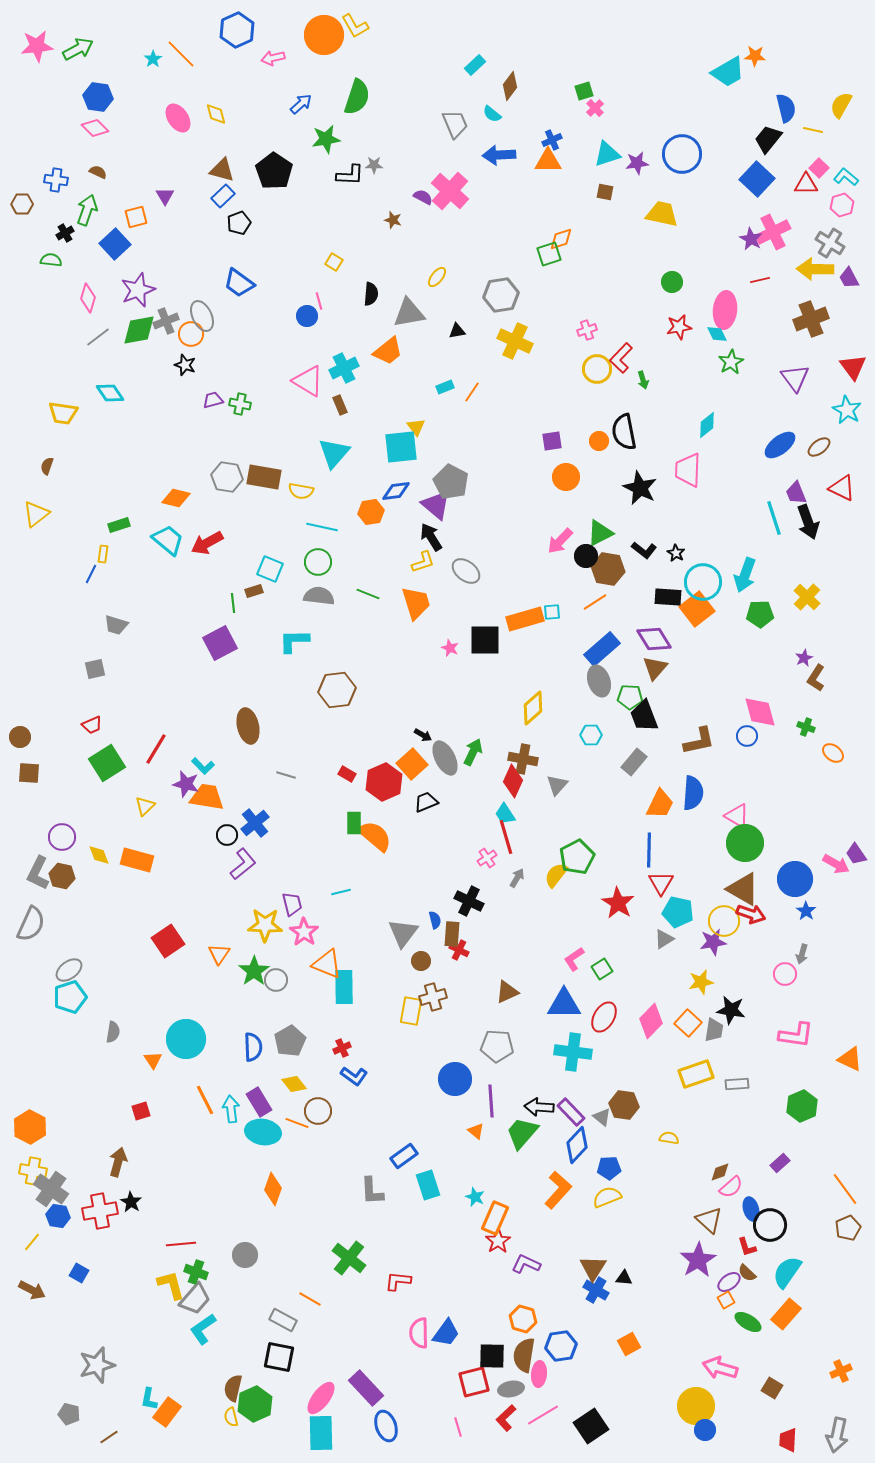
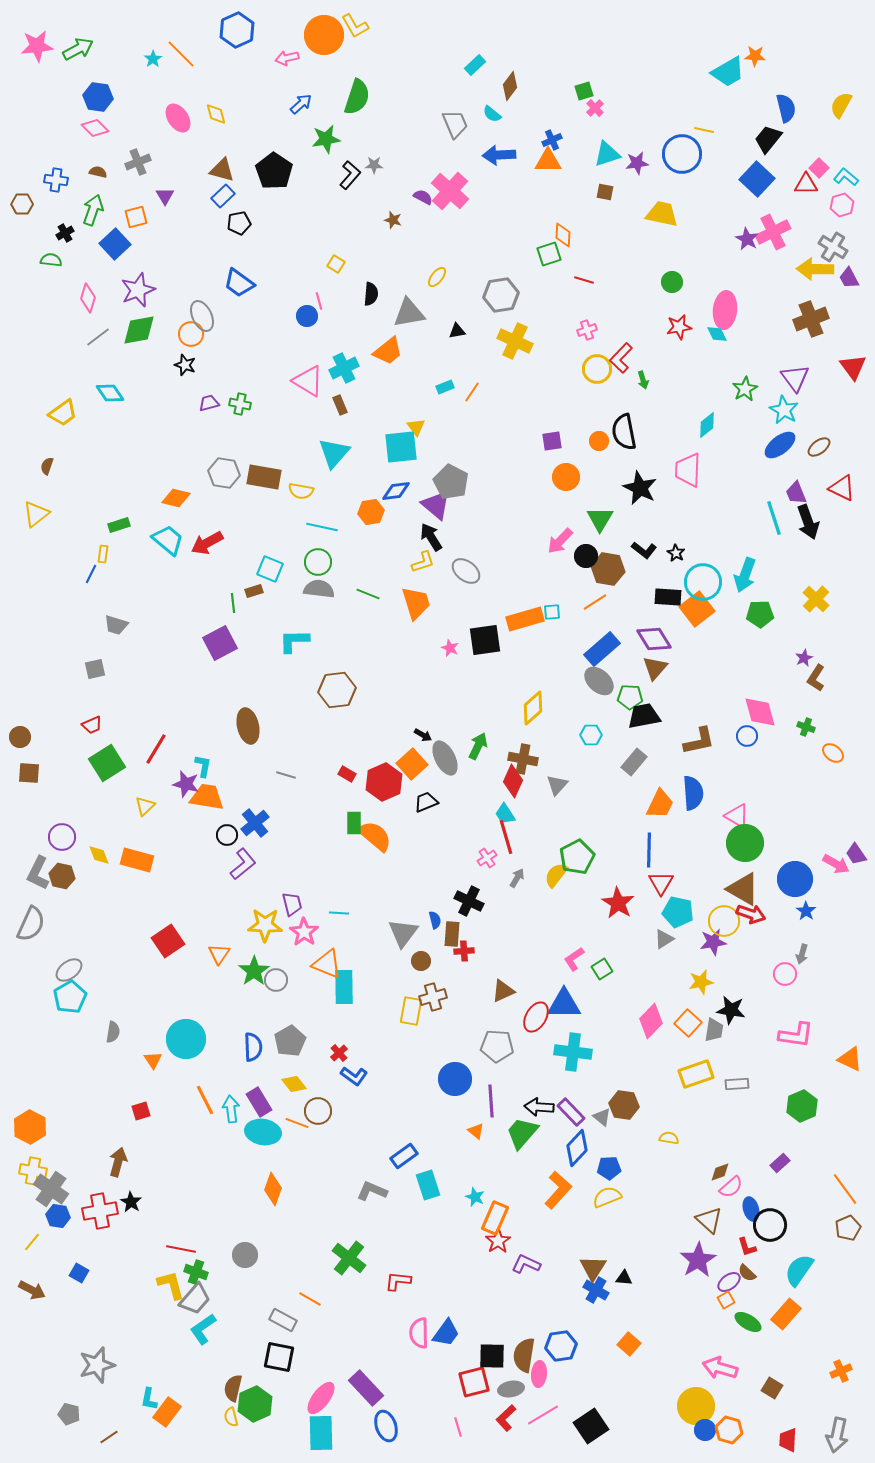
pink arrow at (273, 58): moved 14 px right
yellow line at (813, 130): moved 109 px left
brown semicircle at (98, 172): rotated 12 degrees counterclockwise
black L-shape at (350, 175): rotated 52 degrees counterclockwise
green arrow at (87, 210): moved 6 px right
black pentagon at (239, 223): rotated 10 degrees clockwise
orange diamond at (561, 239): moved 2 px right, 4 px up; rotated 70 degrees counterclockwise
purple star at (751, 239): moved 4 px left
gray cross at (830, 243): moved 3 px right, 4 px down
yellow square at (334, 262): moved 2 px right, 2 px down
red line at (760, 280): moved 176 px left; rotated 30 degrees clockwise
gray cross at (166, 321): moved 28 px left, 159 px up
green star at (731, 362): moved 14 px right, 27 px down
purple trapezoid at (213, 400): moved 4 px left, 3 px down
cyan star at (847, 410): moved 63 px left
yellow trapezoid at (63, 413): rotated 44 degrees counterclockwise
gray hexagon at (227, 477): moved 3 px left, 4 px up
green triangle at (600, 533): moved 14 px up; rotated 32 degrees counterclockwise
gray semicircle at (319, 596): moved 7 px up
yellow cross at (807, 597): moved 9 px right, 2 px down
black square at (485, 640): rotated 8 degrees counterclockwise
gray ellipse at (599, 681): rotated 28 degrees counterclockwise
black trapezoid at (644, 716): rotated 100 degrees clockwise
green arrow at (473, 752): moved 5 px right, 6 px up
cyan L-shape at (203, 766): rotated 125 degrees counterclockwise
blue semicircle at (693, 793): rotated 8 degrees counterclockwise
cyan line at (341, 892): moved 2 px left, 21 px down; rotated 18 degrees clockwise
red cross at (459, 950): moved 5 px right, 1 px down; rotated 30 degrees counterclockwise
brown triangle at (507, 992): moved 4 px left, 1 px up
cyan pentagon at (70, 997): rotated 12 degrees counterclockwise
red ellipse at (604, 1017): moved 68 px left
red cross at (342, 1048): moved 3 px left, 5 px down; rotated 18 degrees counterclockwise
blue diamond at (577, 1145): moved 3 px down
gray L-shape at (372, 1191): rotated 116 degrees clockwise
red line at (181, 1244): moved 5 px down; rotated 16 degrees clockwise
cyan semicircle at (787, 1272): moved 12 px right, 2 px up
orange hexagon at (523, 1319): moved 206 px right, 111 px down
orange square at (629, 1344): rotated 20 degrees counterclockwise
